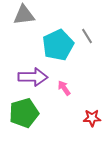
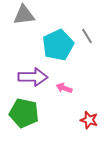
pink arrow: rotated 35 degrees counterclockwise
green pentagon: rotated 28 degrees clockwise
red star: moved 3 px left, 2 px down; rotated 18 degrees clockwise
